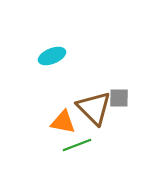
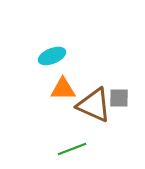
brown triangle: moved 3 px up; rotated 21 degrees counterclockwise
orange triangle: moved 33 px up; rotated 12 degrees counterclockwise
green line: moved 5 px left, 4 px down
